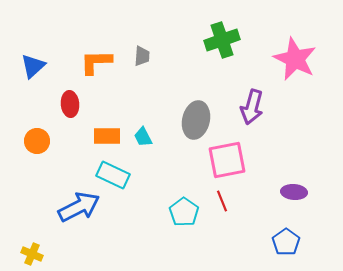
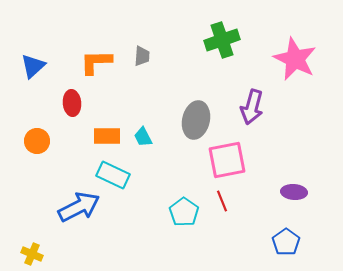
red ellipse: moved 2 px right, 1 px up
